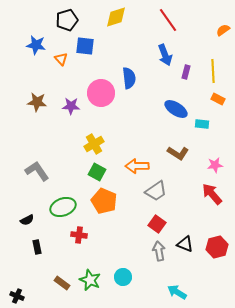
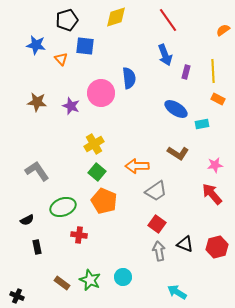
purple star: rotated 18 degrees clockwise
cyan rectangle: rotated 16 degrees counterclockwise
green square: rotated 12 degrees clockwise
